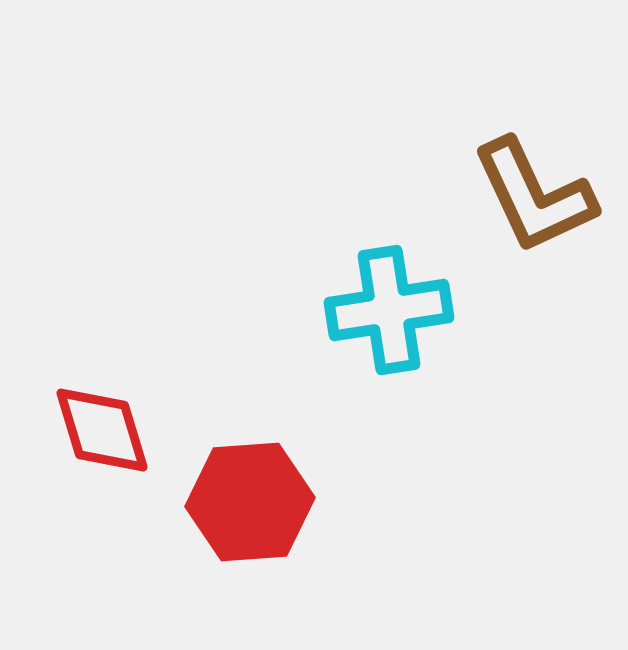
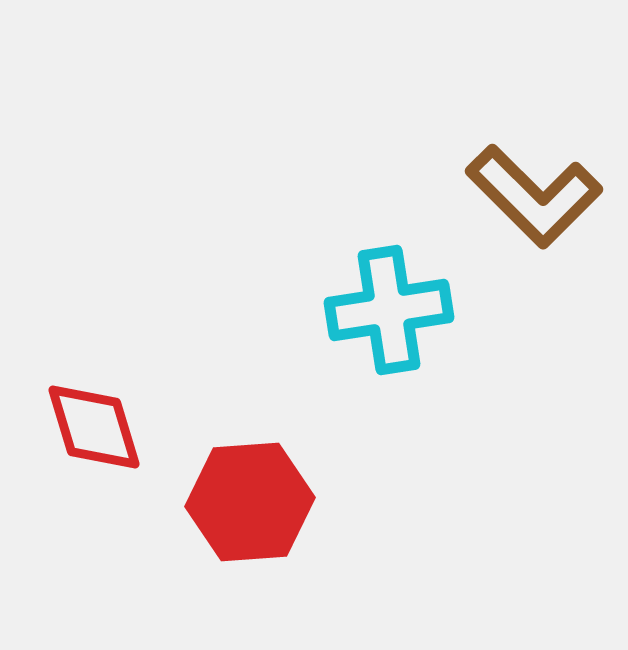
brown L-shape: rotated 20 degrees counterclockwise
red diamond: moved 8 px left, 3 px up
